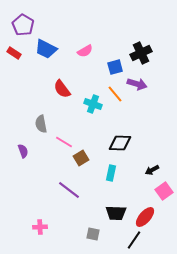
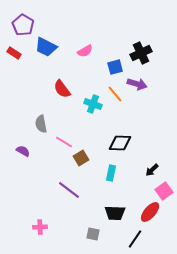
blue trapezoid: moved 2 px up
purple semicircle: rotated 40 degrees counterclockwise
black arrow: rotated 16 degrees counterclockwise
black trapezoid: moved 1 px left
red ellipse: moved 5 px right, 5 px up
black line: moved 1 px right, 1 px up
